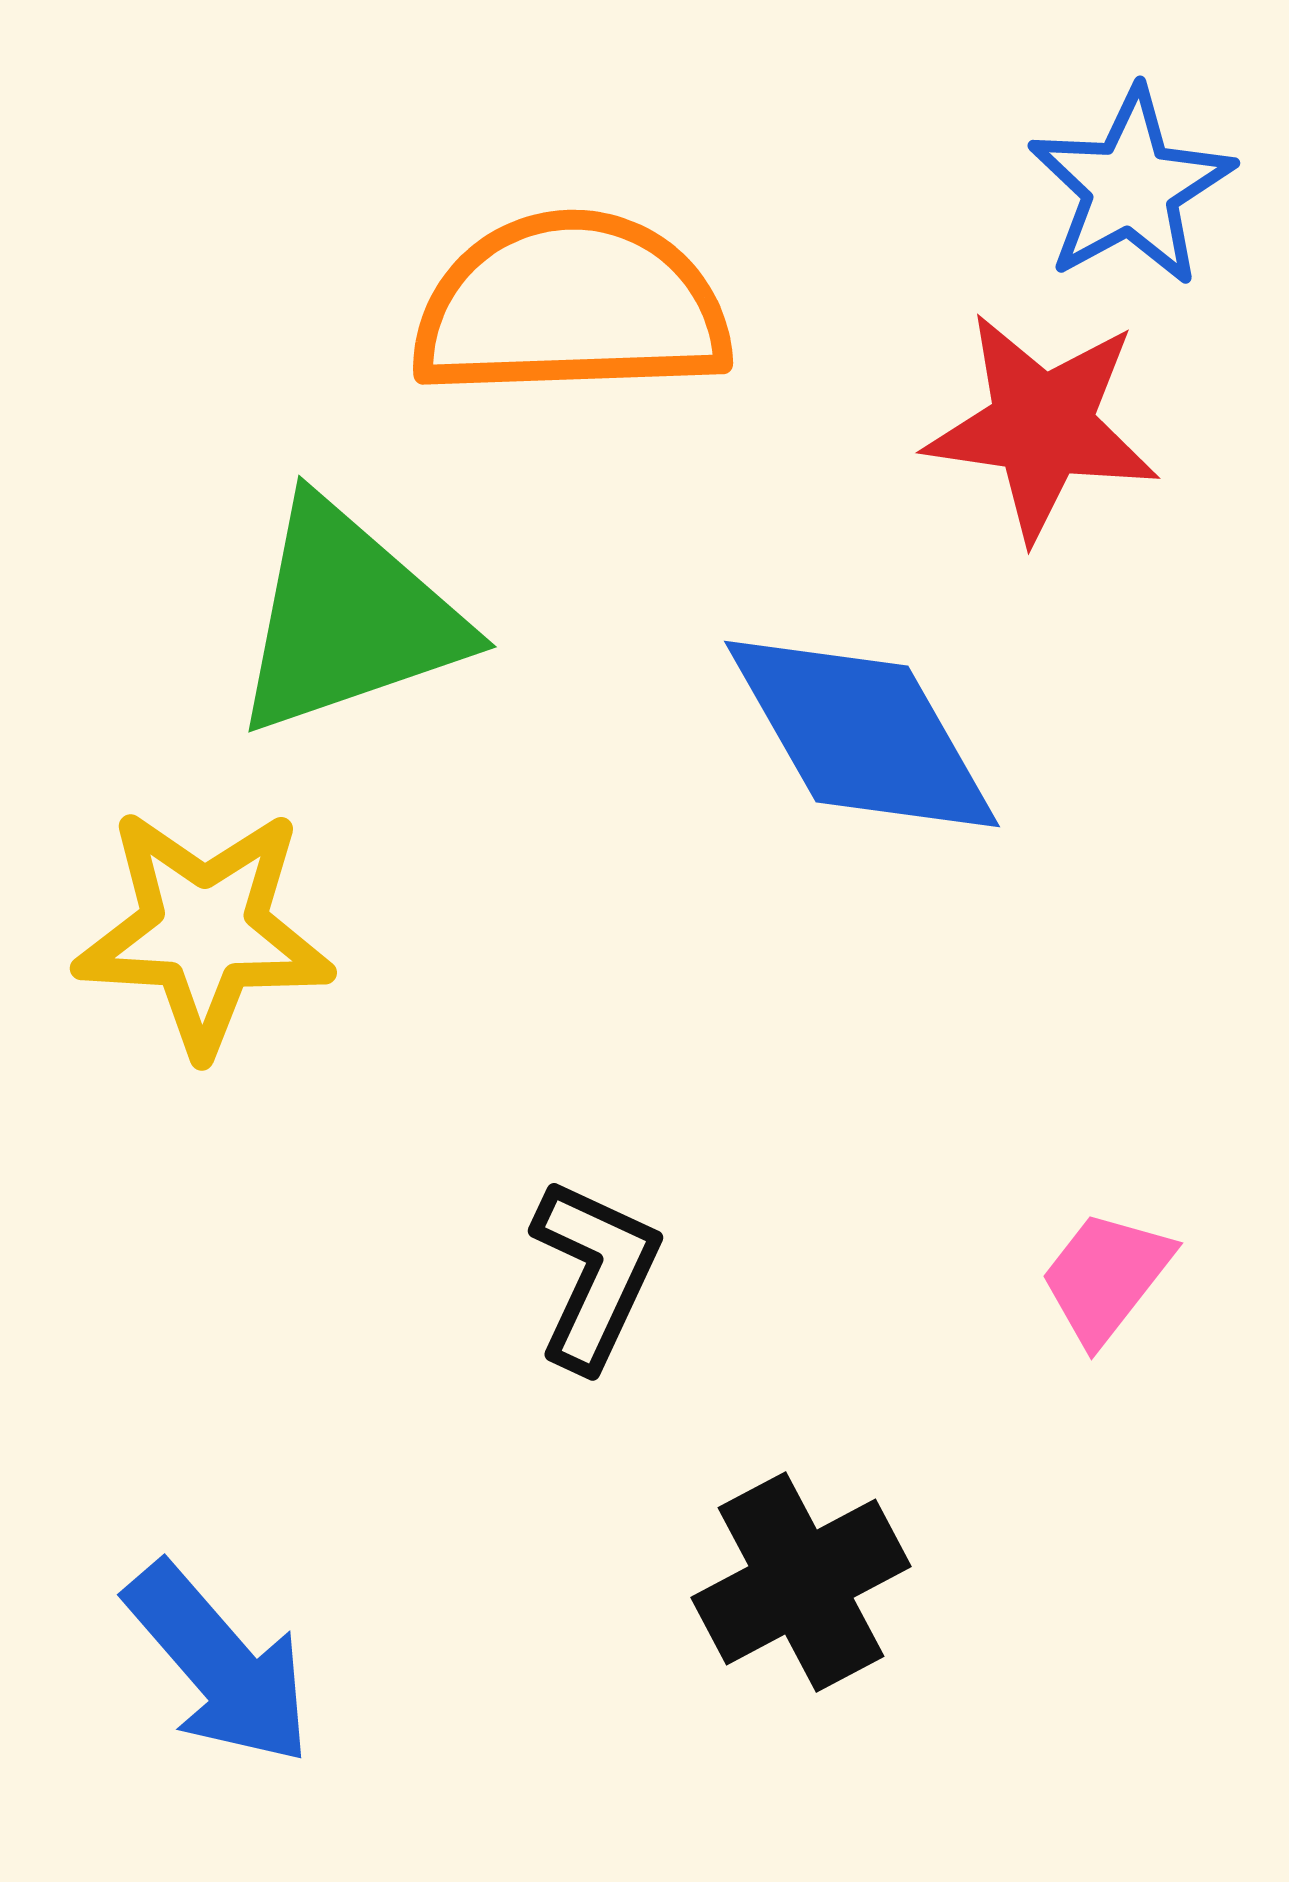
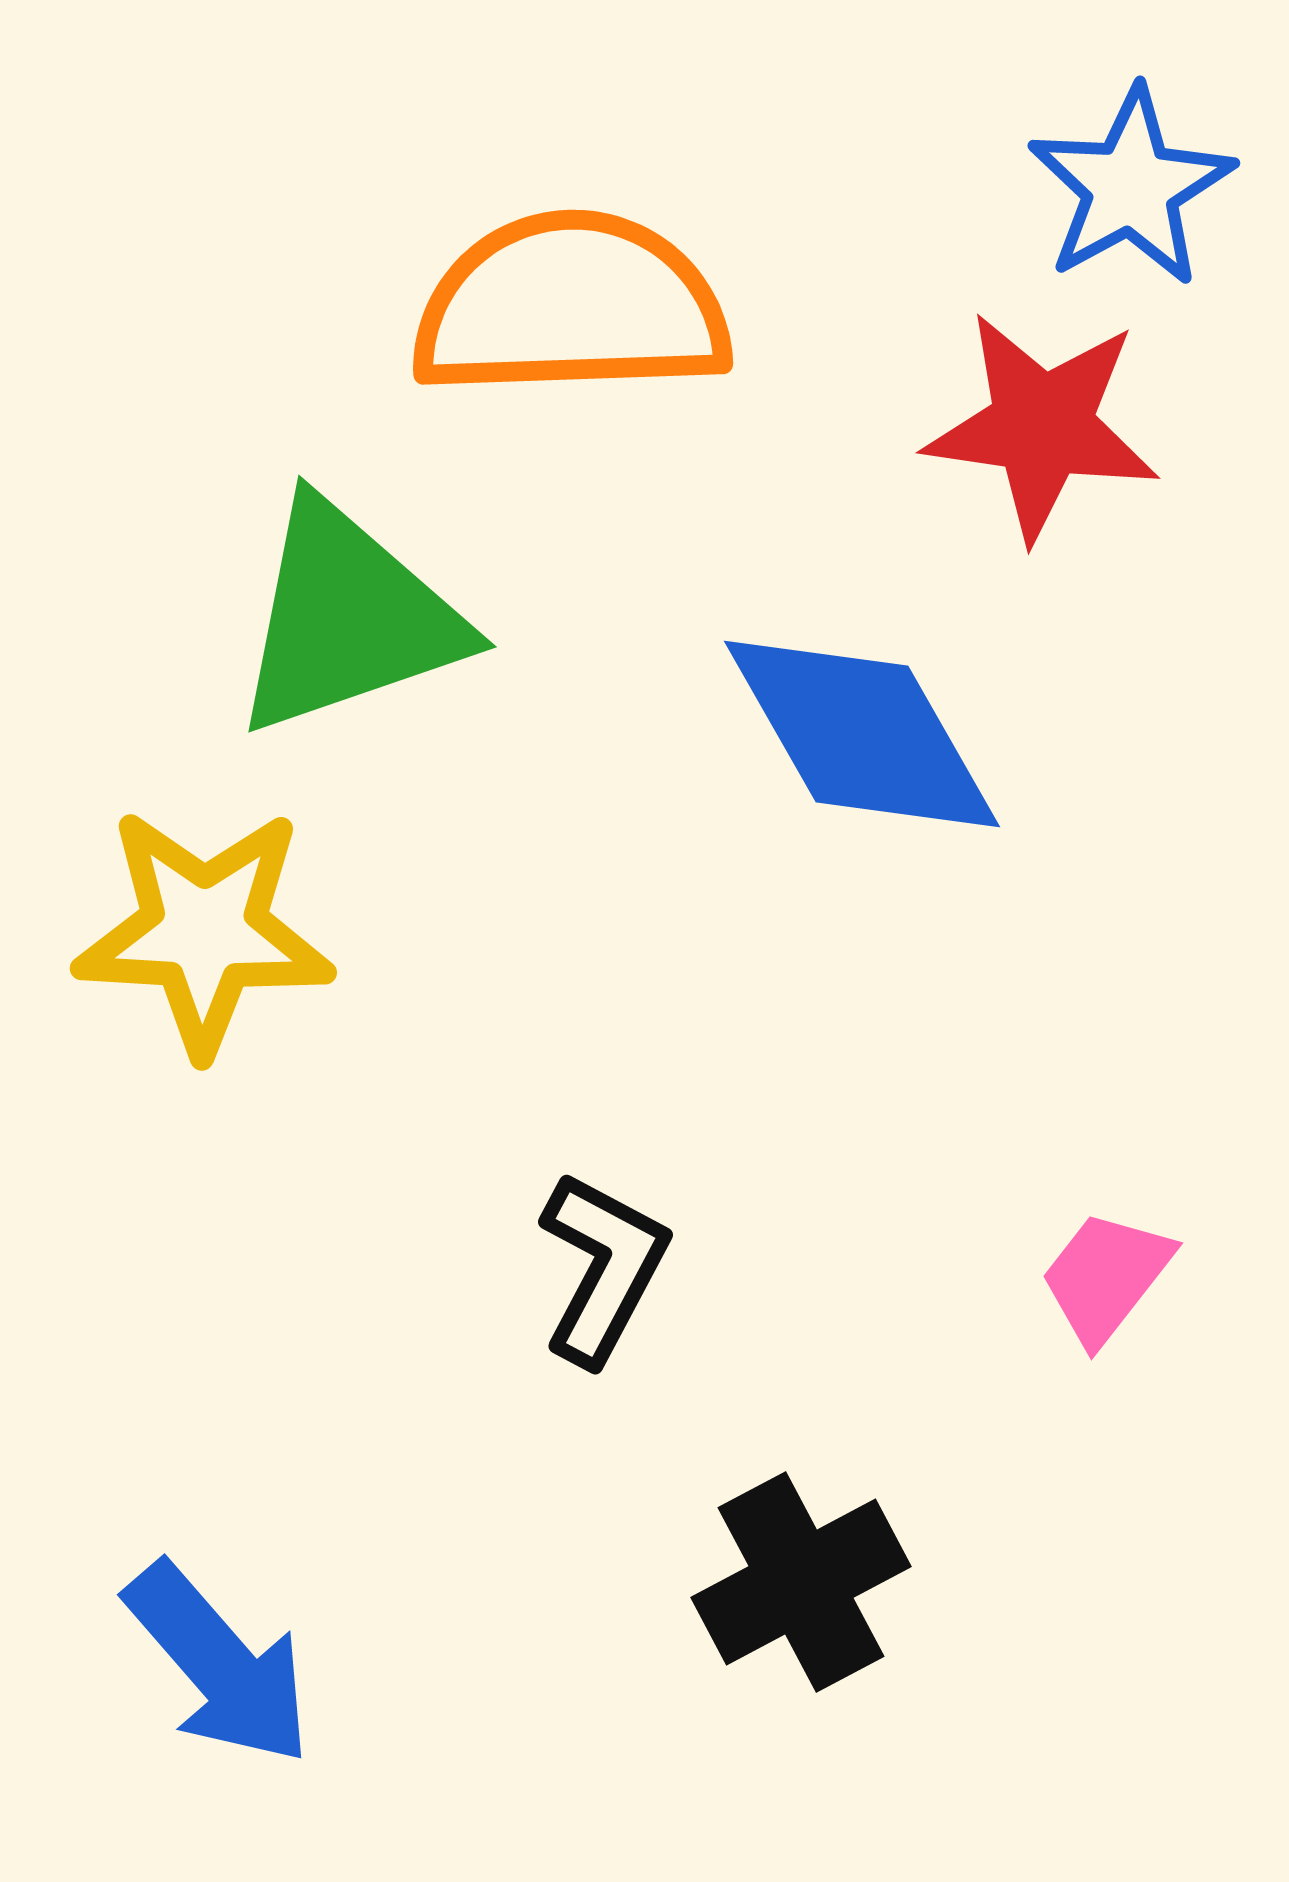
black L-shape: moved 8 px right, 6 px up; rotated 3 degrees clockwise
